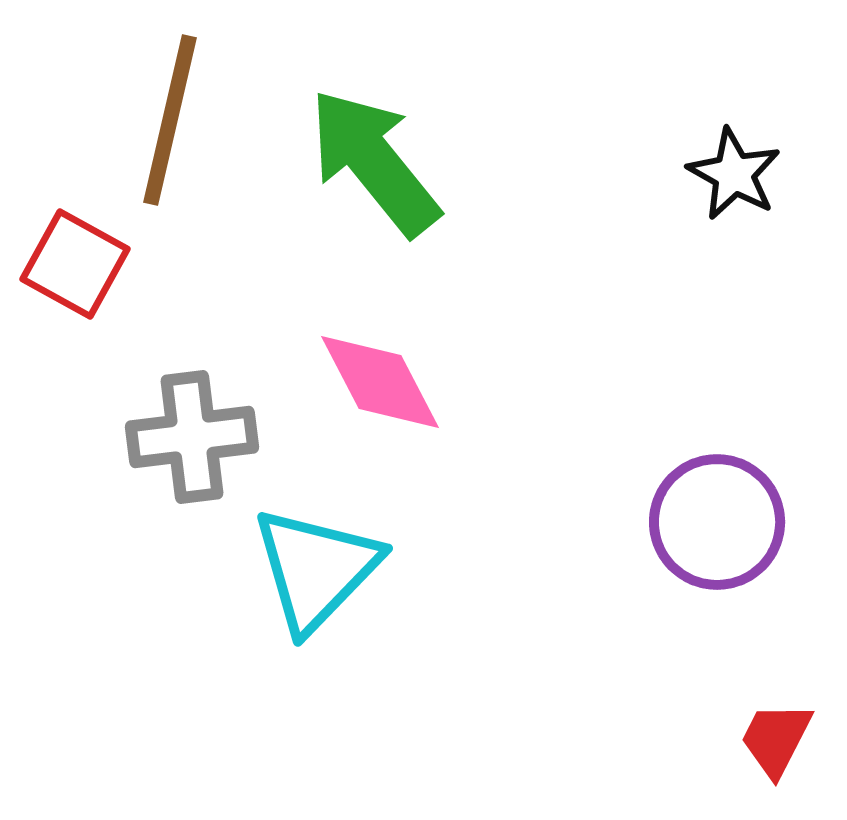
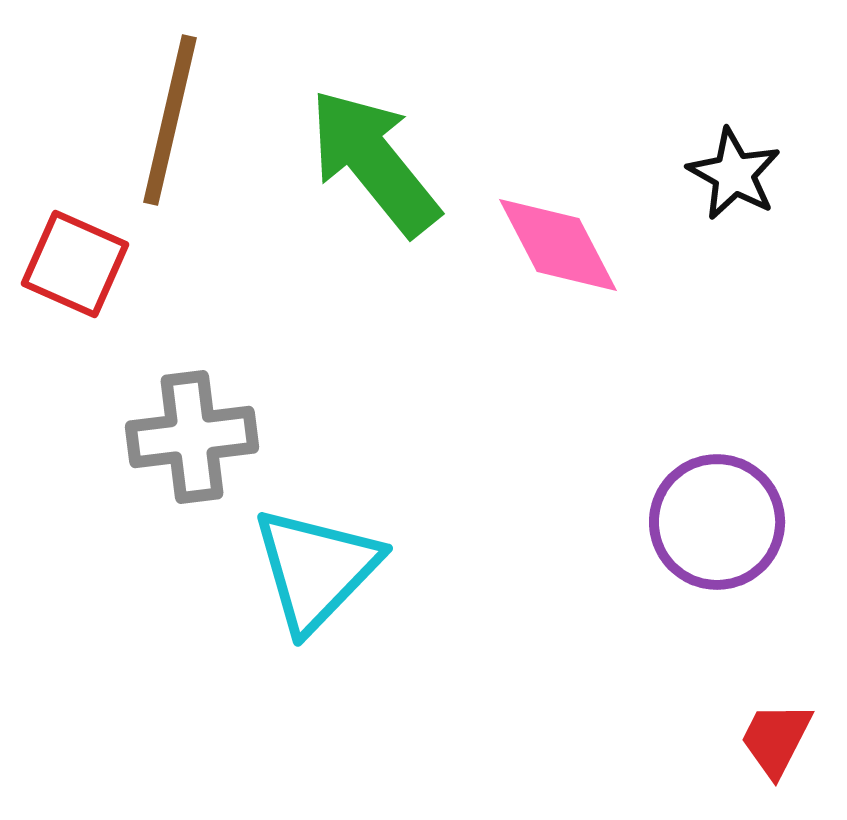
red square: rotated 5 degrees counterclockwise
pink diamond: moved 178 px right, 137 px up
